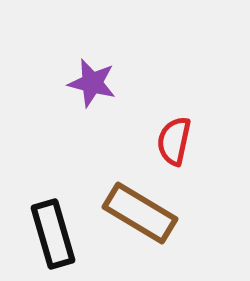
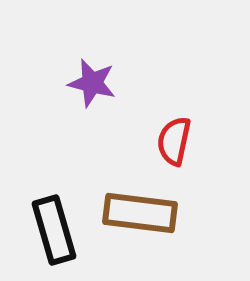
brown rectangle: rotated 24 degrees counterclockwise
black rectangle: moved 1 px right, 4 px up
